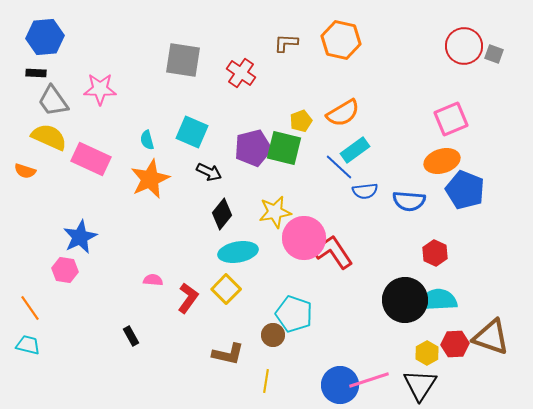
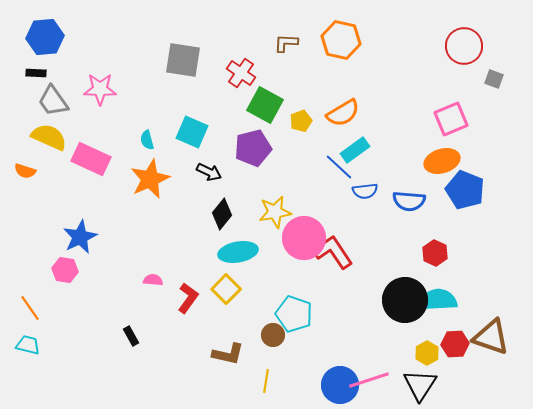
gray square at (494, 54): moved 25 px down
green square at (284, 148): moved 19 px left, 43 px up; rotated 15 degrees clockwise
